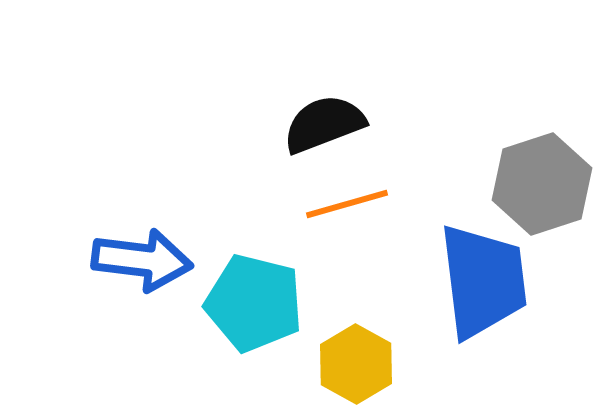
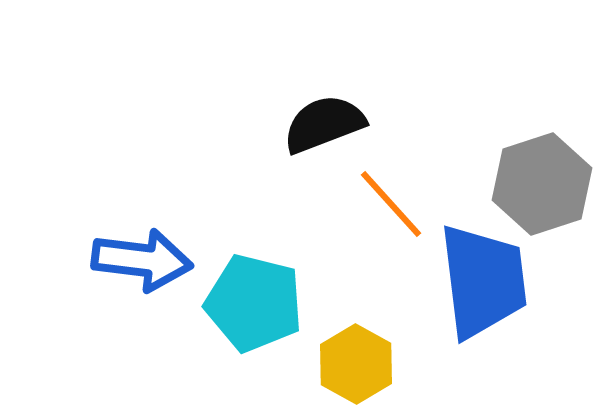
orange line: moved 44 px right; rotated 64 degrees clockwise
